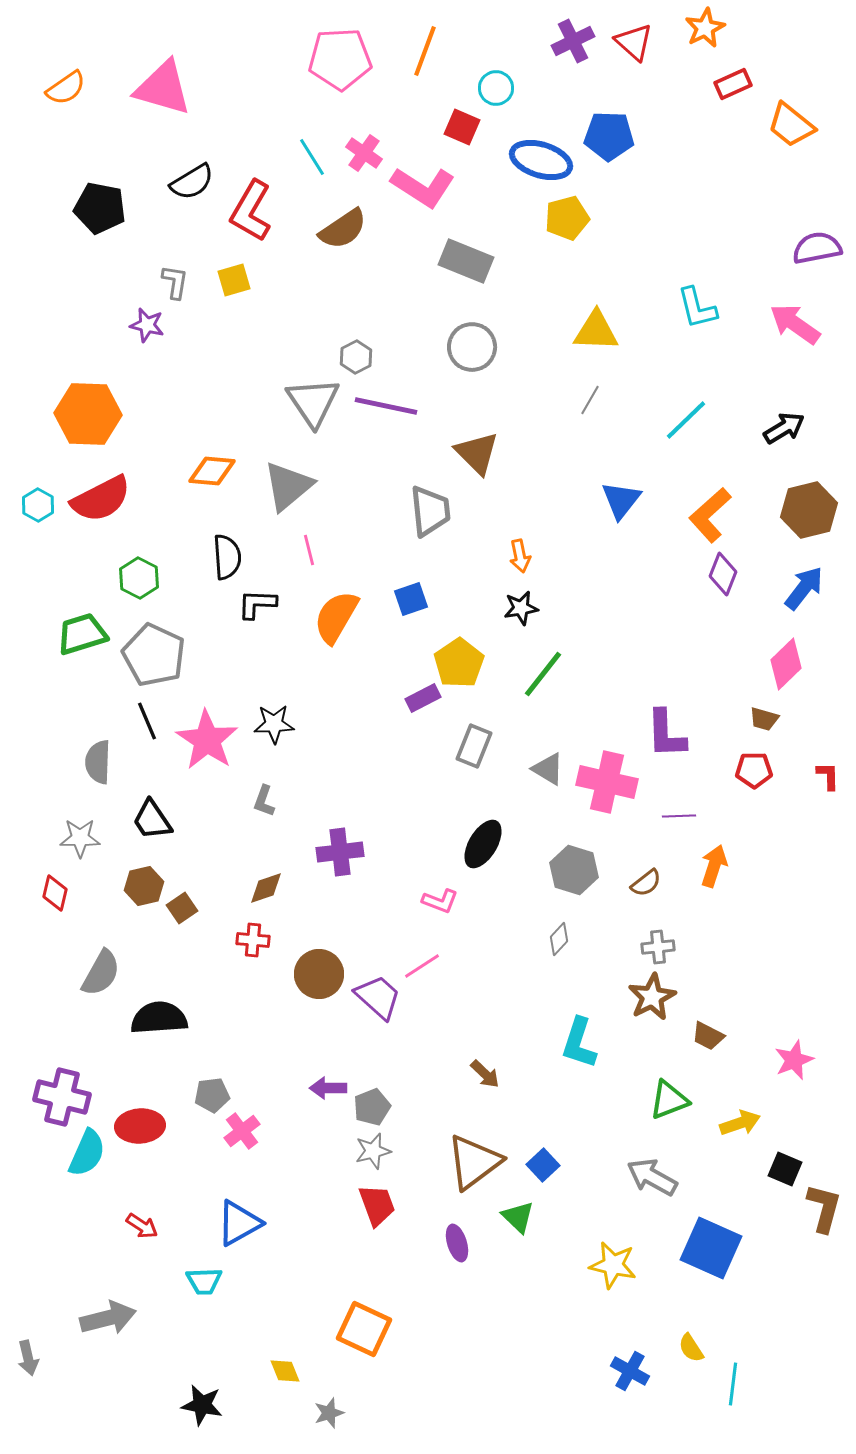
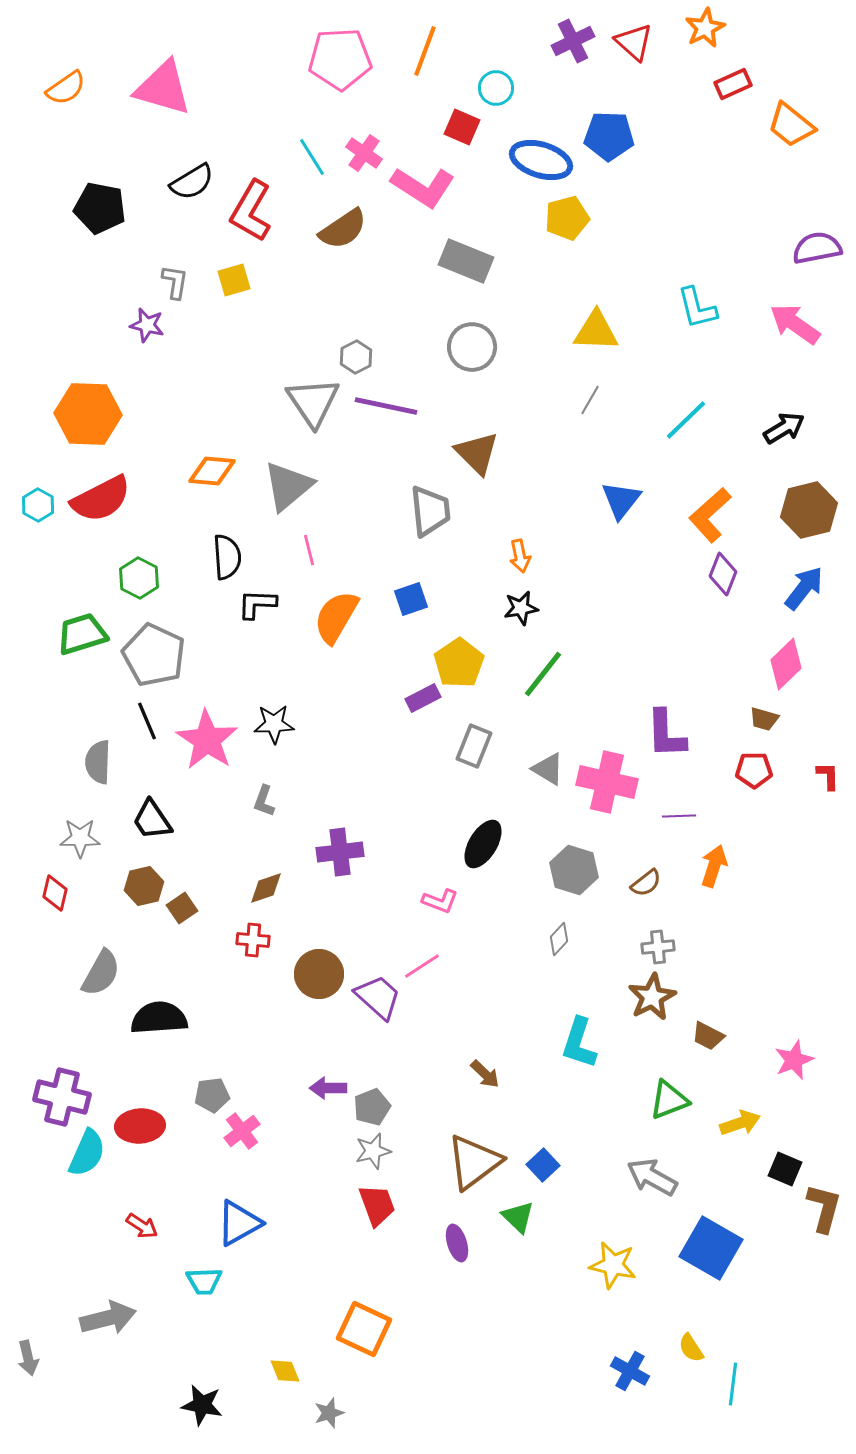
blue square at (711, 1248): rotated 6 degrees clockwise
